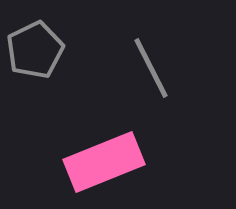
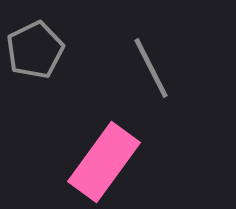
pink rectangle: rotated 32 degrees counterclockwise
